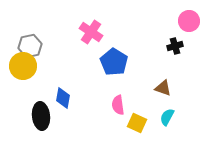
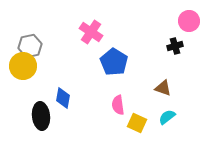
cyan semicircle: rotated 24 degrees clockwise
